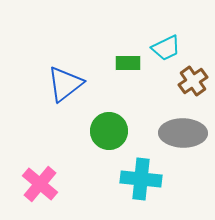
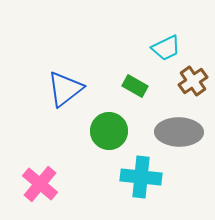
green rectangle: moved 7 px right, 23 px down; rotated 30 degrees clockwise
blue triangle: moved 5 px down
gray ellipse: moved 4 px left, 1 px up
cyan cross: moved 2 px up
